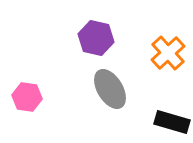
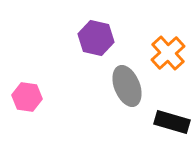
gray ellipse: moved 17 px right, 3 px up; rotated 9 degrees clockwise
